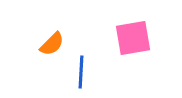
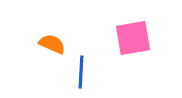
orange semicircle: rotated 112 degrees counterclockwise
